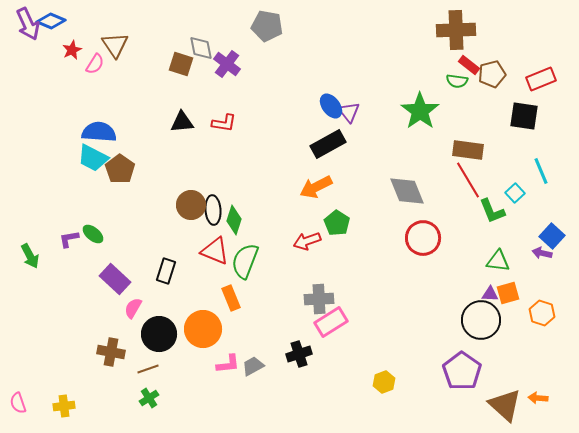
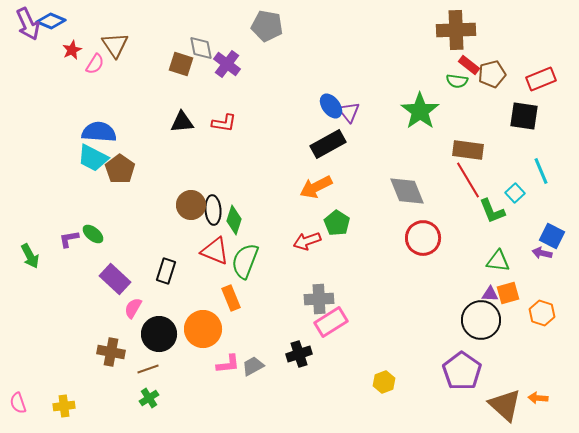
blue square at (552, 236): rotated 15 degrees counterclockwise
